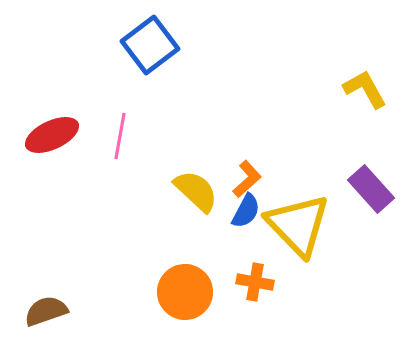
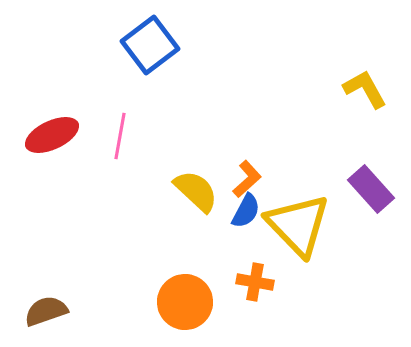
orange circle: moved 10 px down
